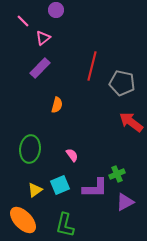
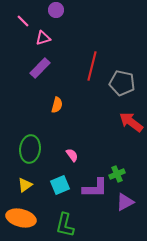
pink triangle: rotated 21 degrees clockwise
yellow triangle: moved 10 px left, 5 px up
orange ellipse: moved 2 px left, 2 px up; rotated 32 degrees counterclockwise
